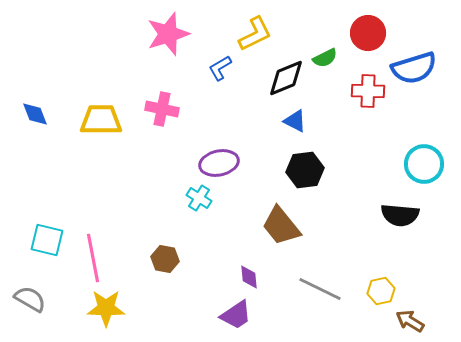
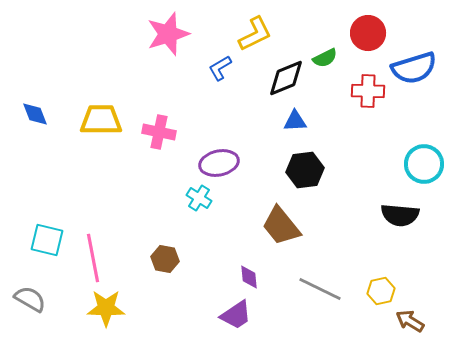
pink cross: moved 3 px left, 23 px down
blue triangle: rotated 30 degrees counterclockwise
